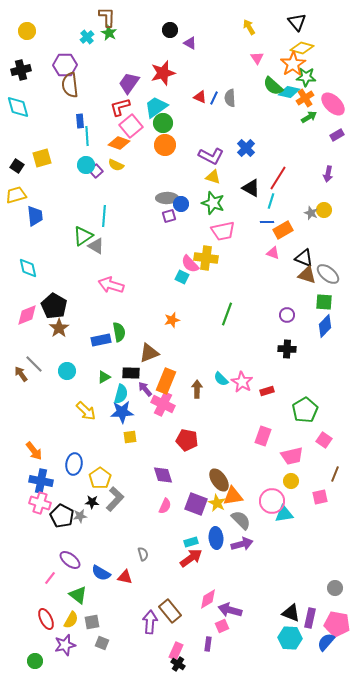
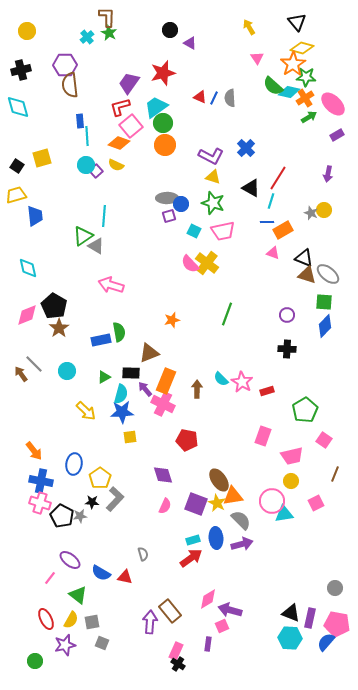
yellow cross at (206, 258): moved 1 px right, 5 px down; rotated 30 degrees clockwise
cyan square at (182, 277): moved 12 px right, 46 px up
pink square at (320, 497): moved 4 px left, 6 px down; rotated 14 degrees counterclockwise
cyan rectangle at (191, 542): moved 2 px right, 2 px up
